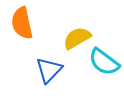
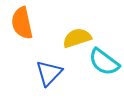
yellow semicircle: rotated 12 degrees clockwise
blue triangle: moved 3 px down
